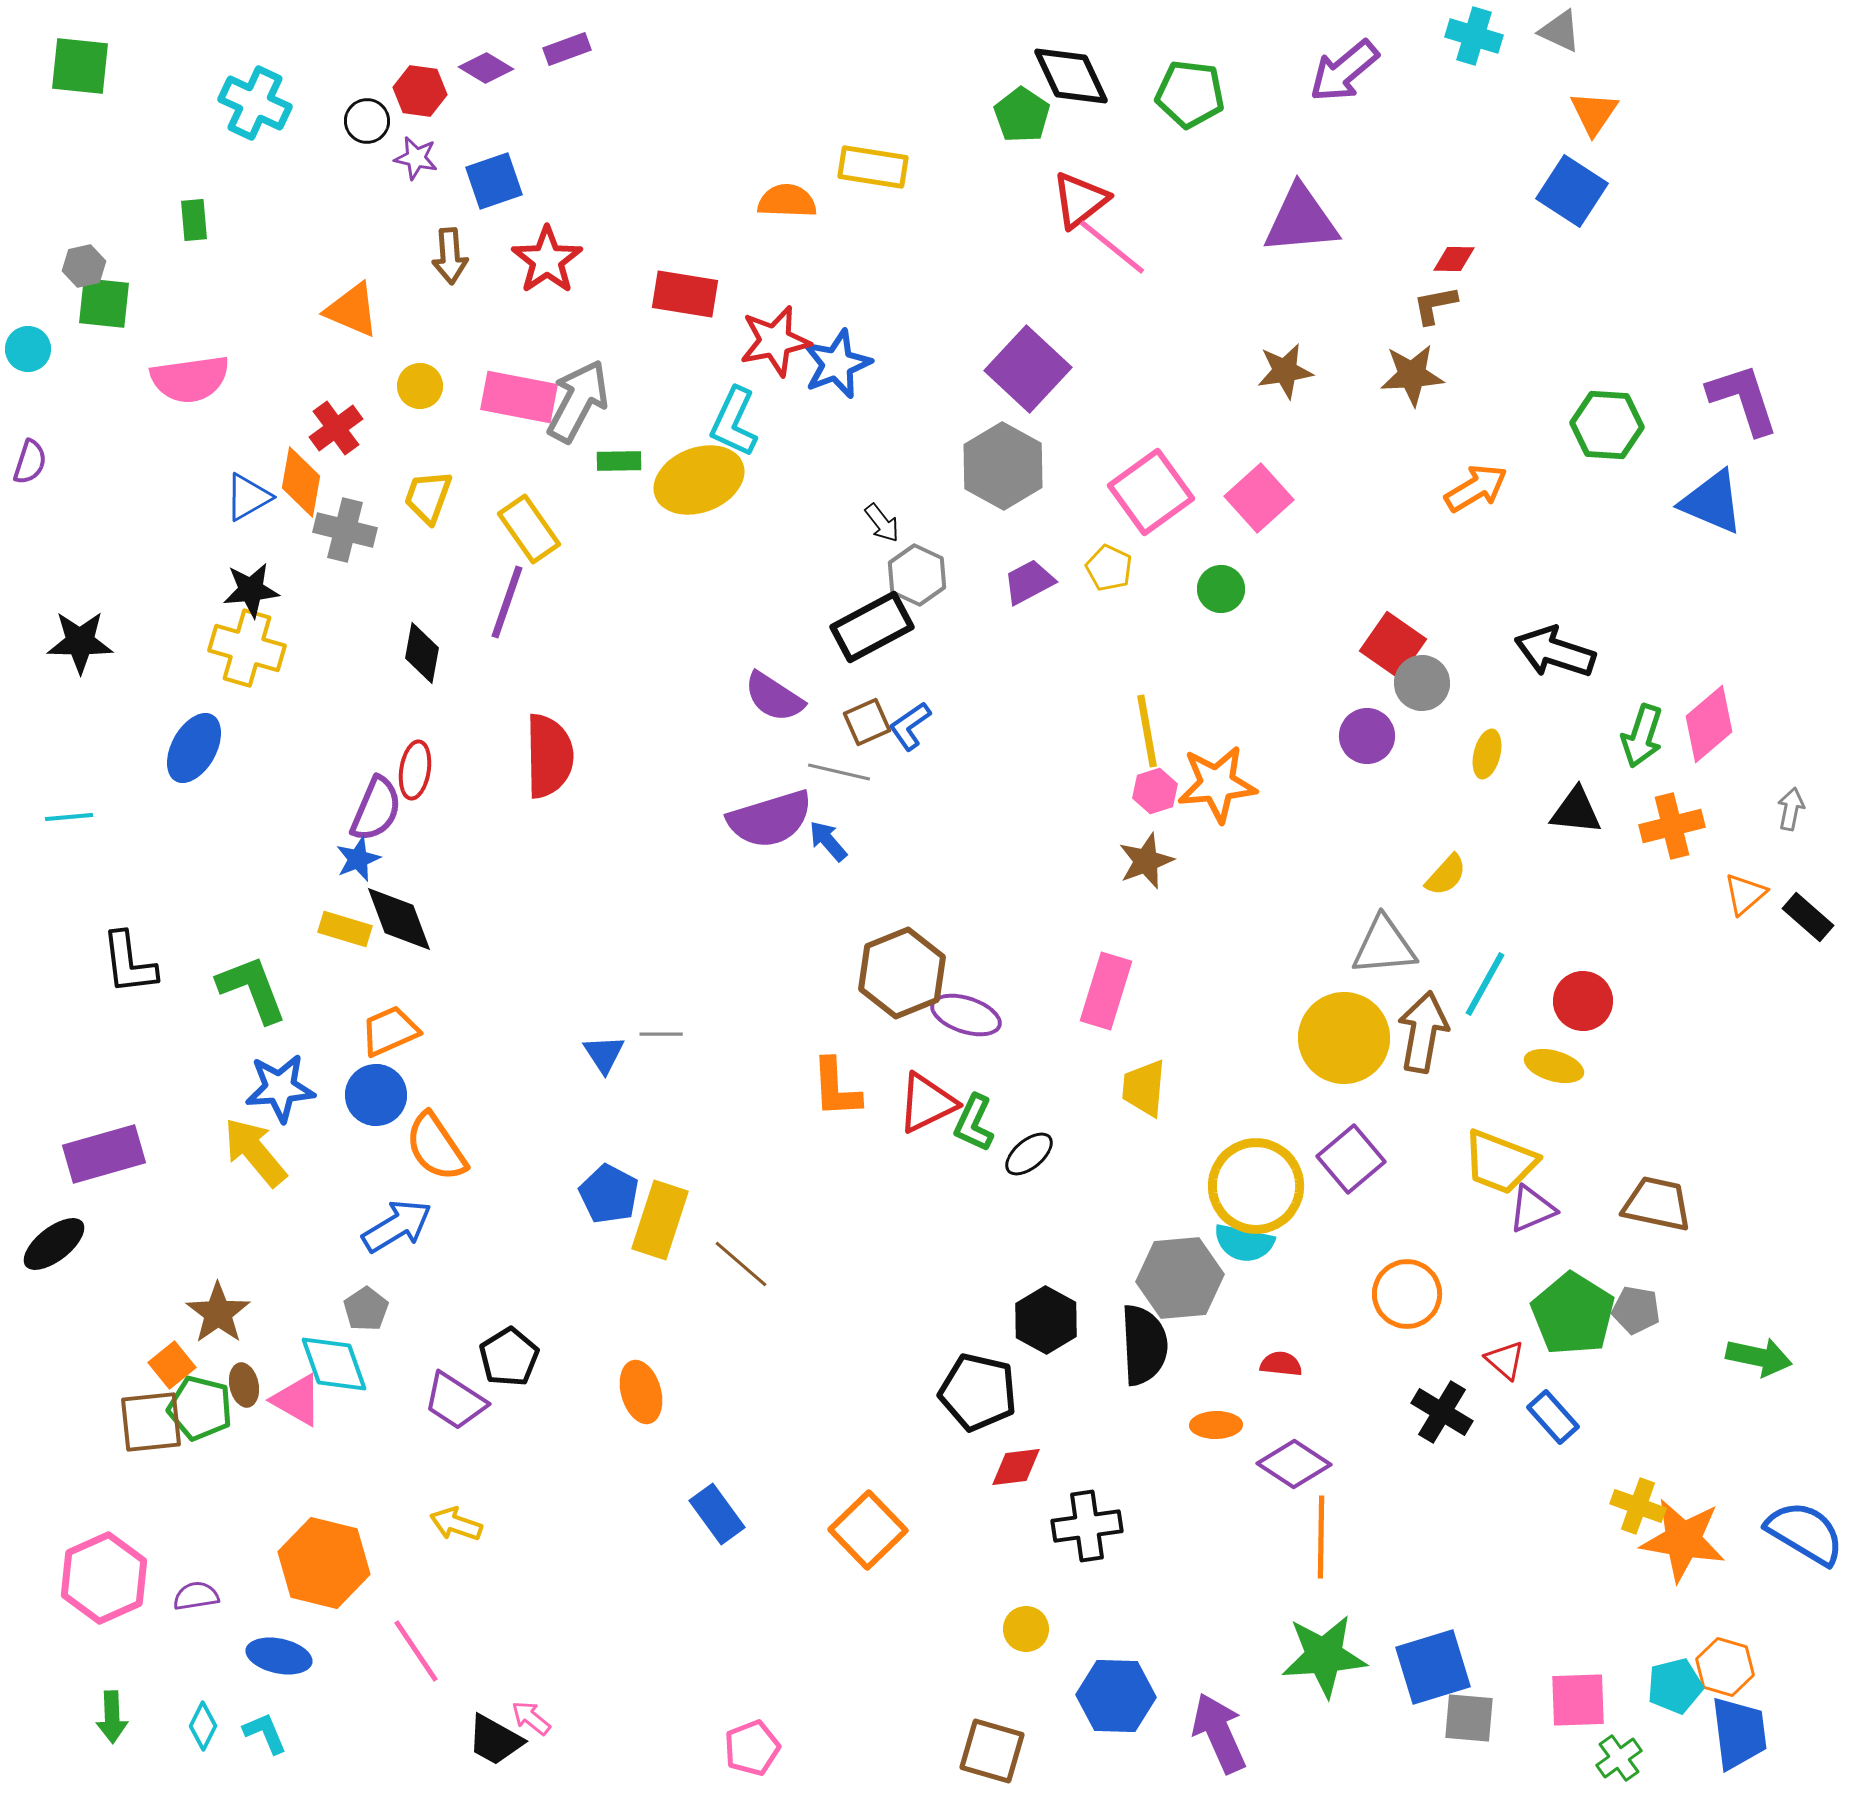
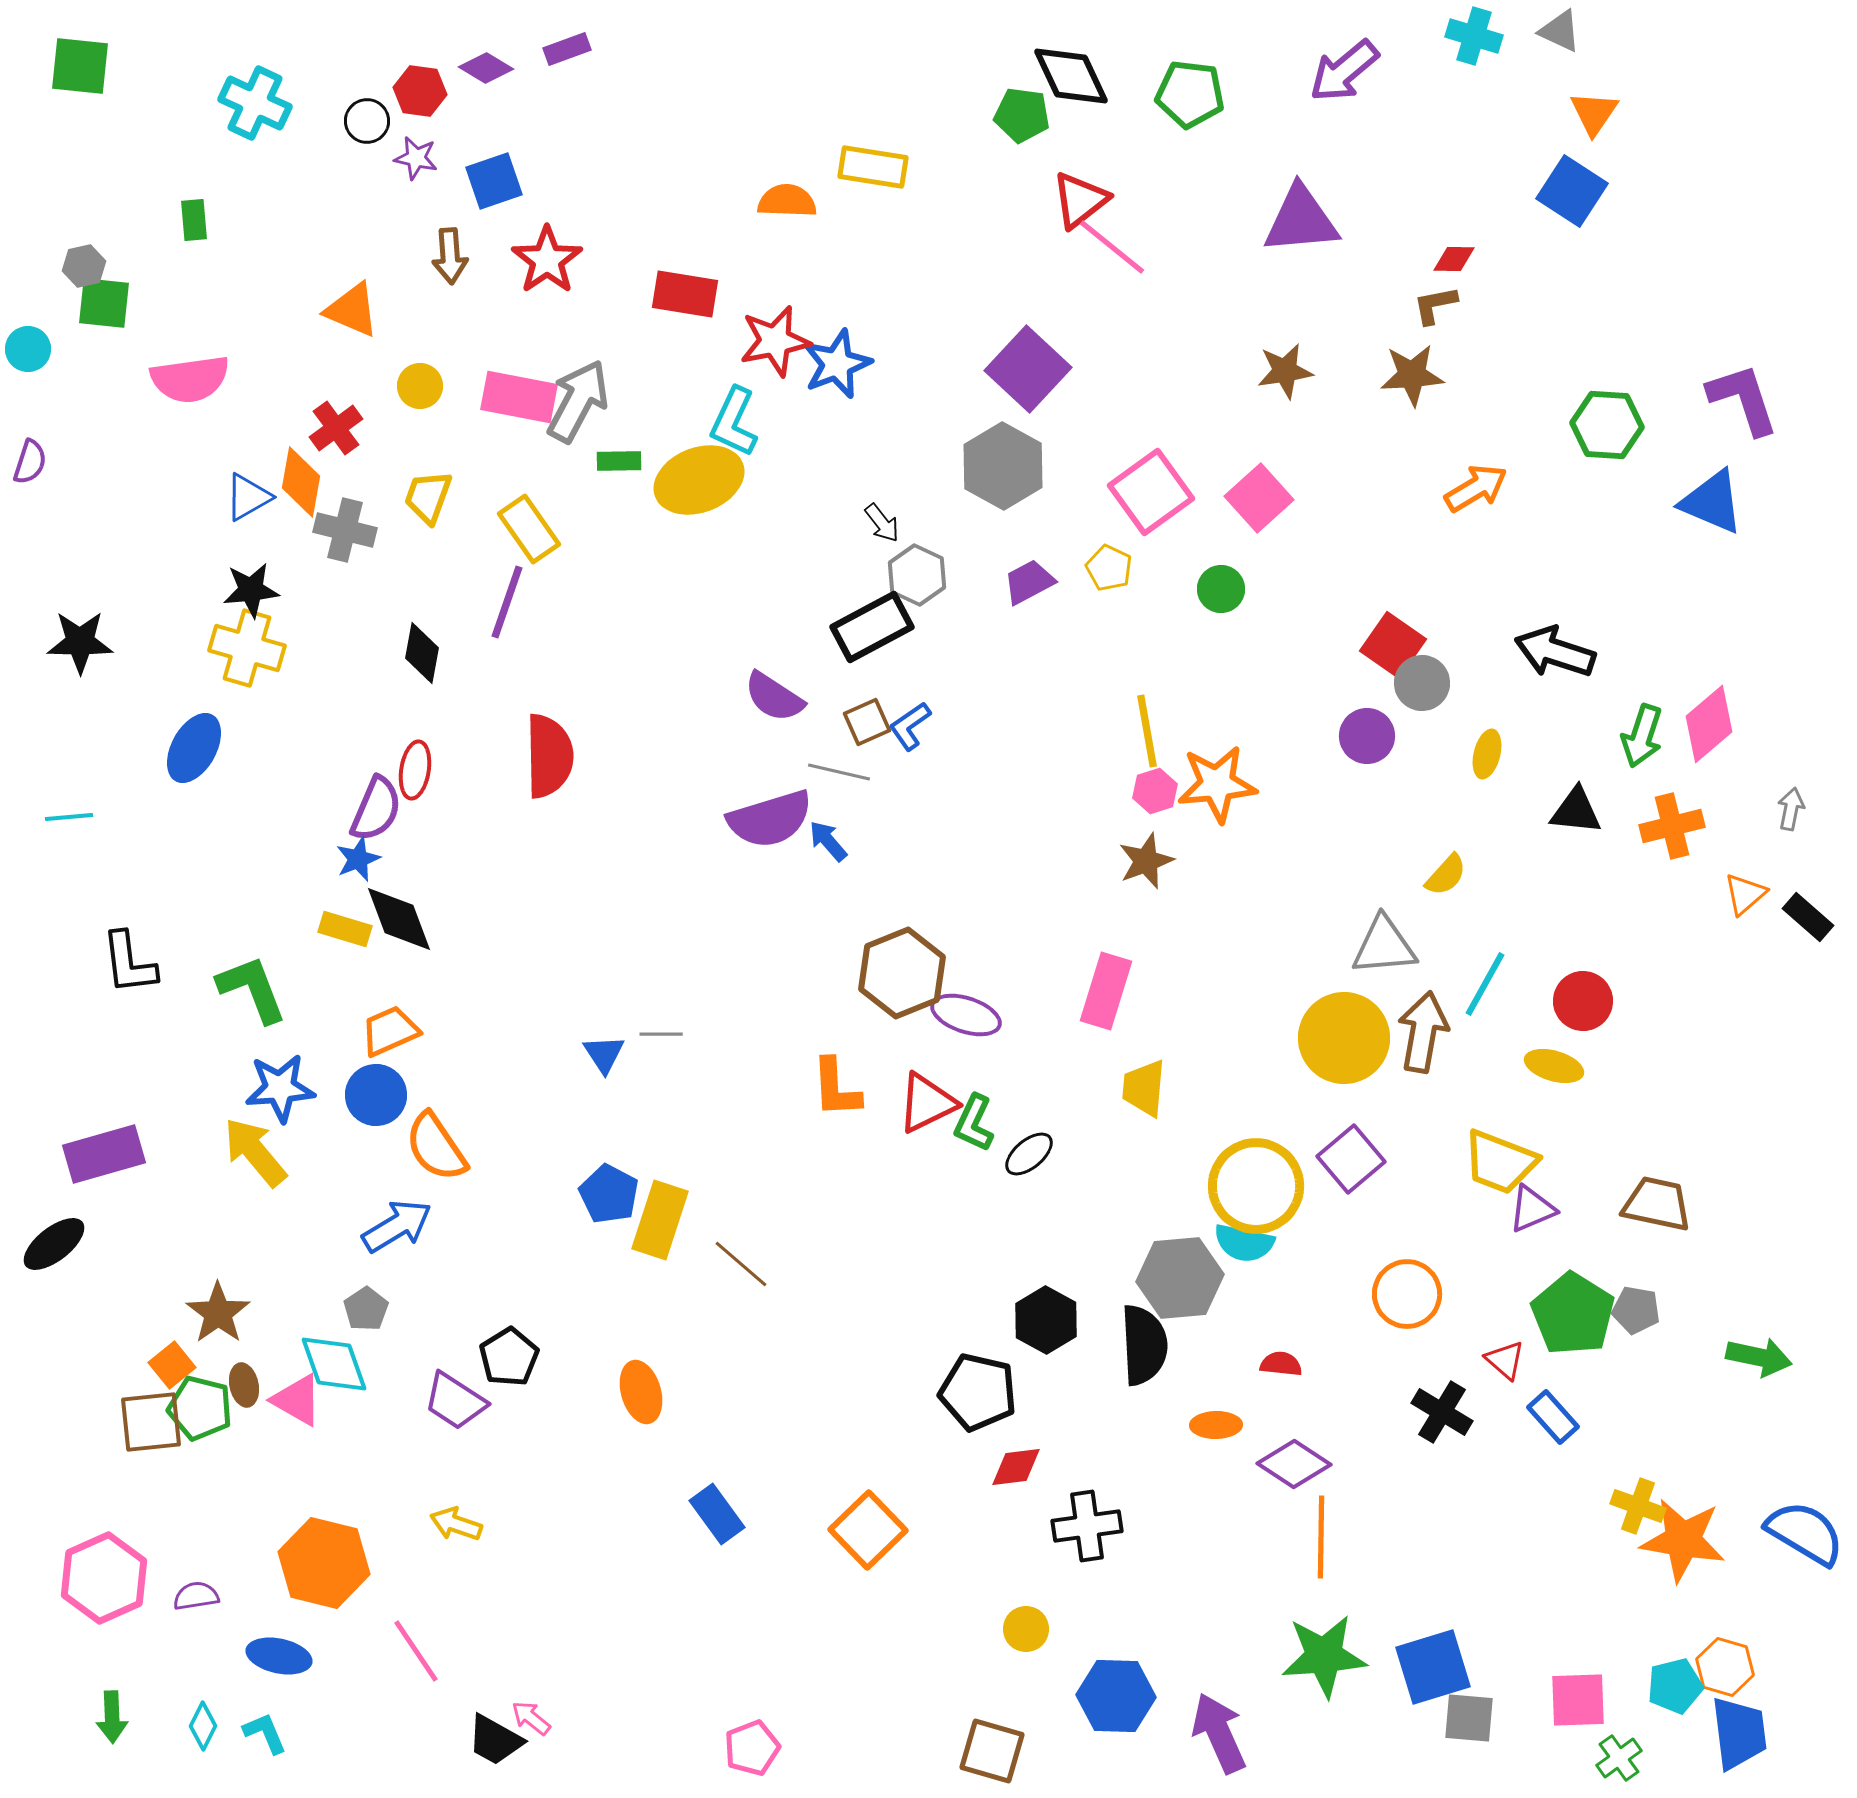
green pentagon at (1022, 115): rotated 26 degrees counterclockwise
